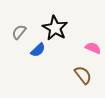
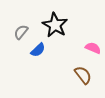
black star: moved 3 px up
gray semicircle: moved 2 px right
